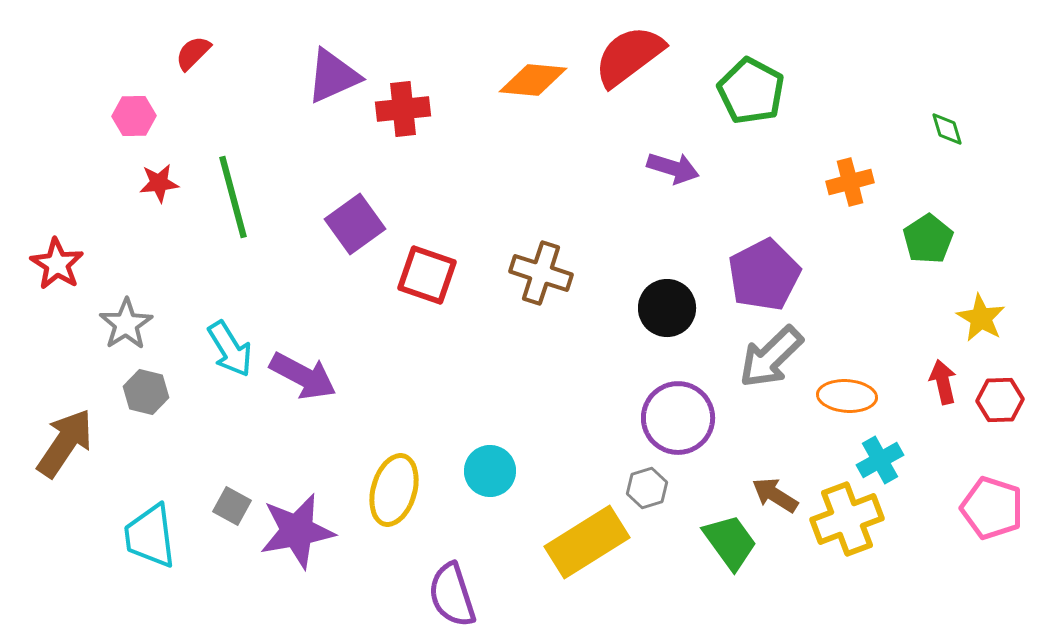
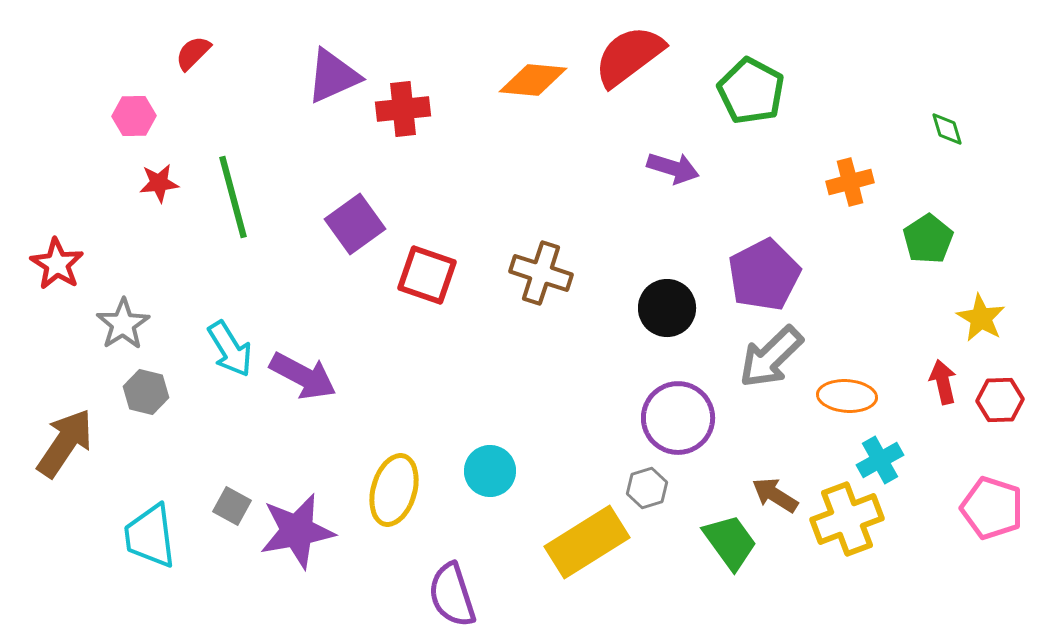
gray star at (126, 324): moved 3 px left
